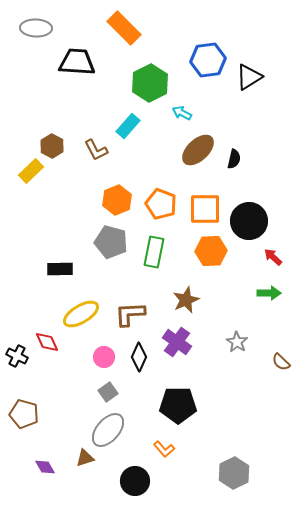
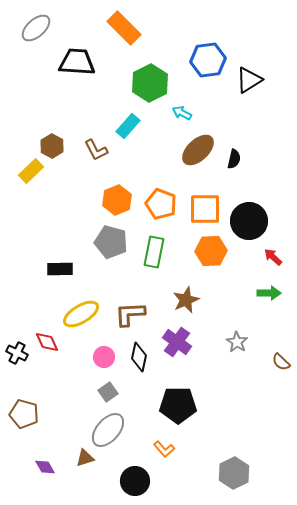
gray ellipse at (36, 28): rotated 44 degrees counterclockwise
black triangle at (249, 77): moved 3 px down
black cross at (17, 356): moved 3 px up
black diamond at (139, 357): rotated 12 degrees counterclockwise
